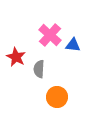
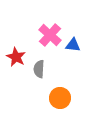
orange circle: moved 3 px right, 1 px down
